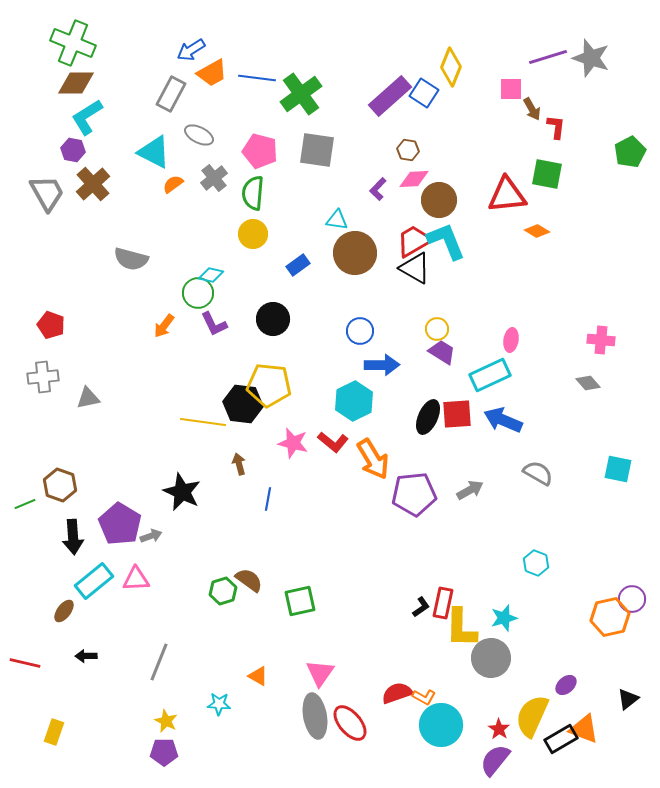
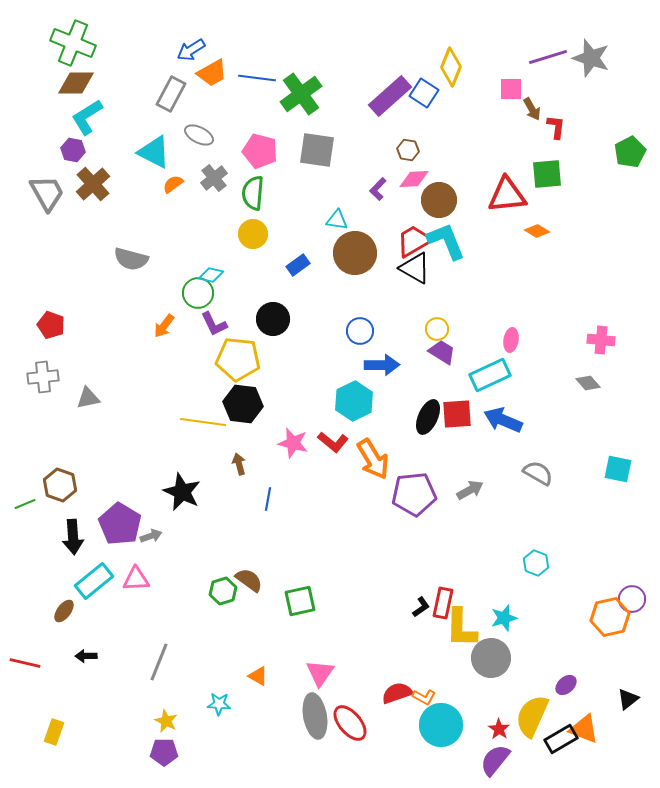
green square at (547, 174): rotated 16 degrees counterclockwise
yellow pentagon at (269, 385): moved 31 px left, 26 px up
